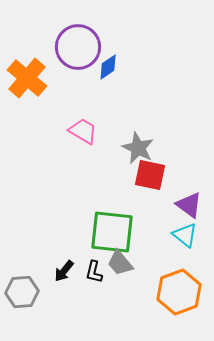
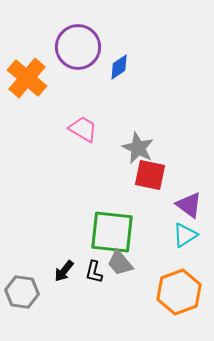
blue diamond: moved 11 px right
pink trapezoid: moved 2 px up
cyan triangle: rotated 48 degrees clockwise
gray hexagon: rotated 12 degrees clockwise
